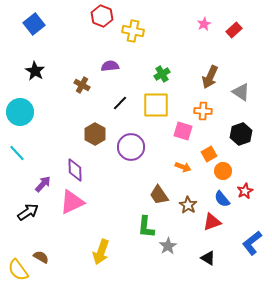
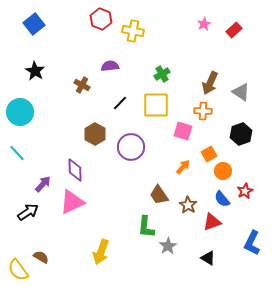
red hexagon: moved 1 px left, 3 px down
brown arrow: moved 6 px down
orange arrow: rotated 70 degrees counterclockwise
blue L-shape: rotated 25 degrees counterclockwise
